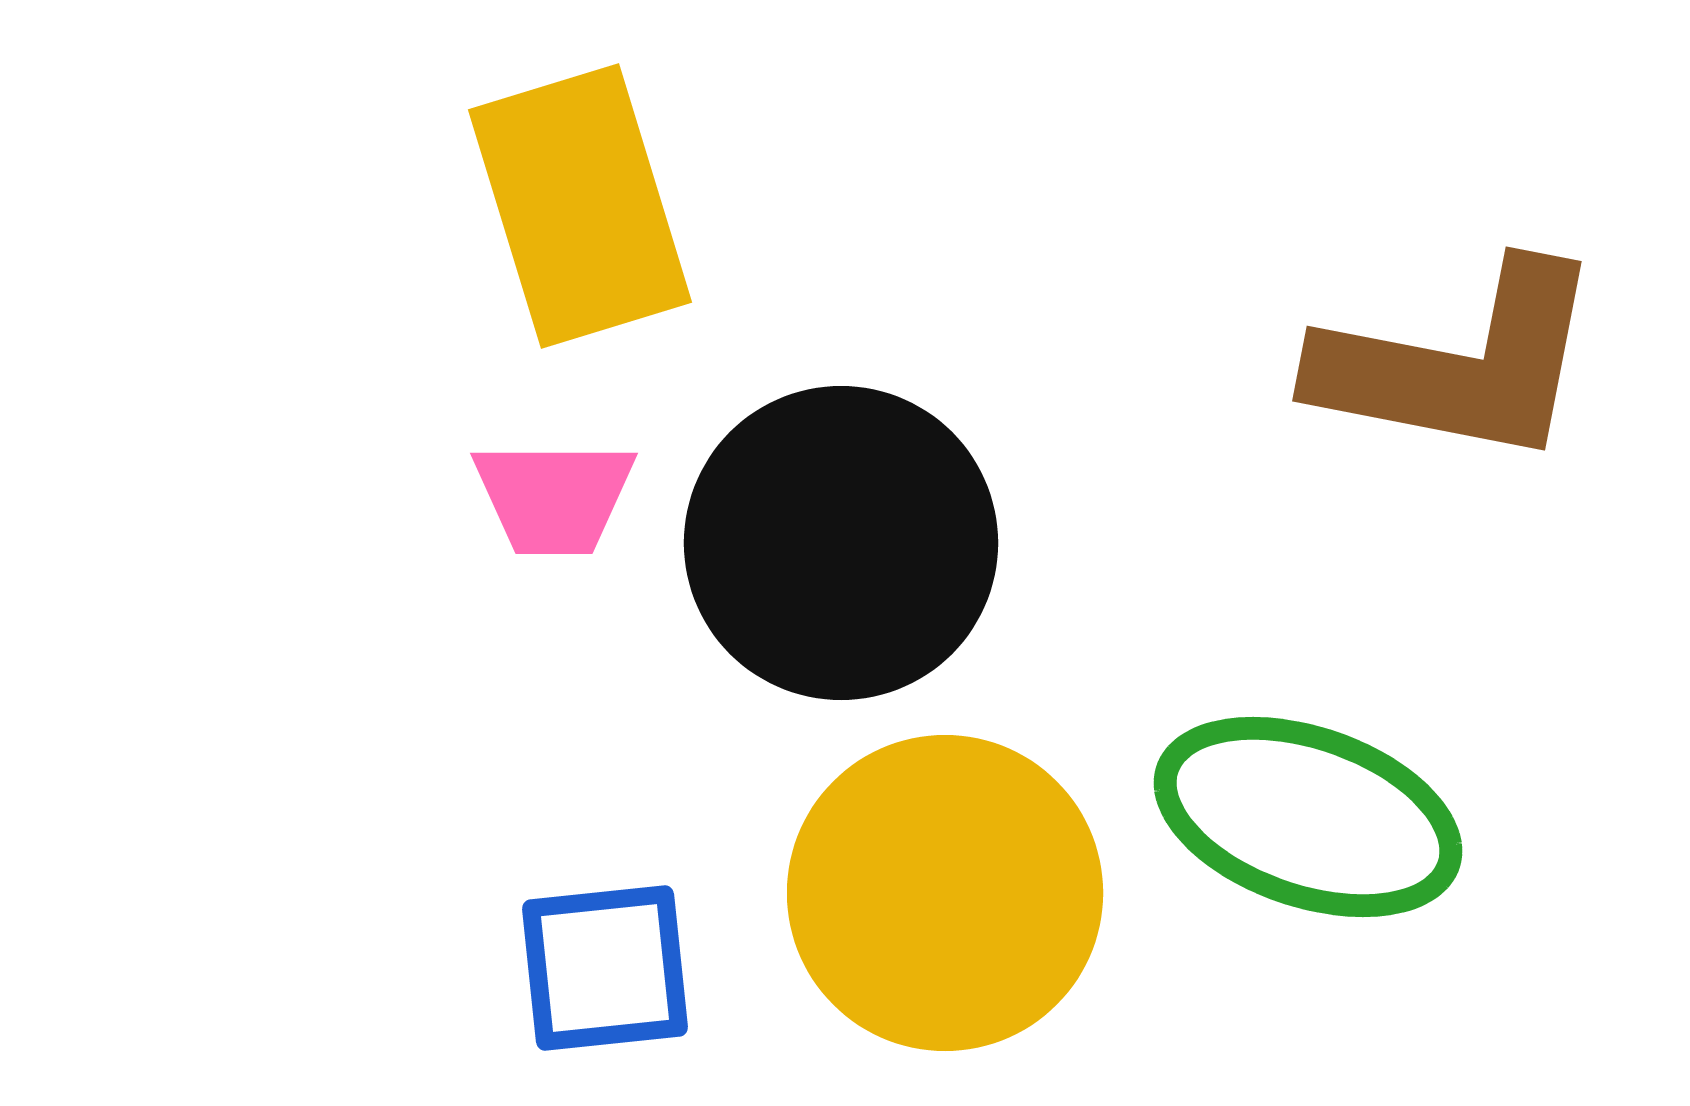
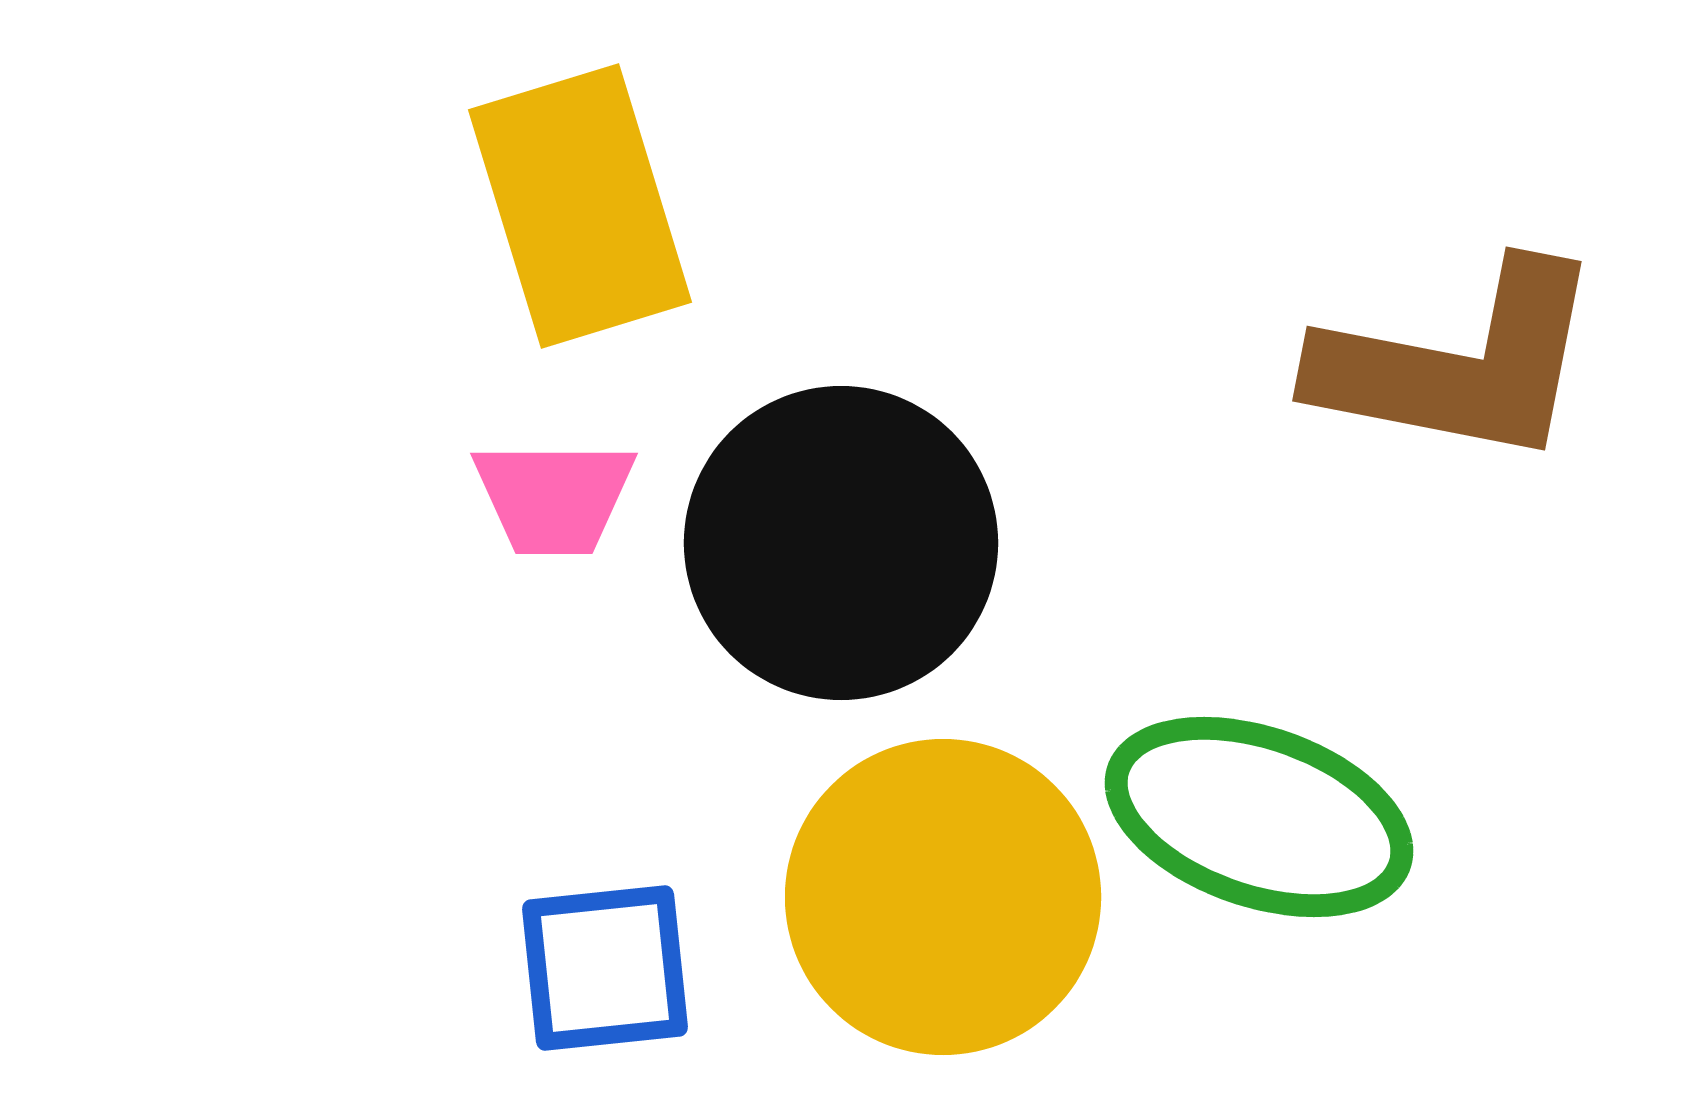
green ellipse: moved 49 px left
yellow circle: moved 2 px left, 4 px down
